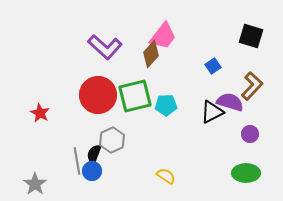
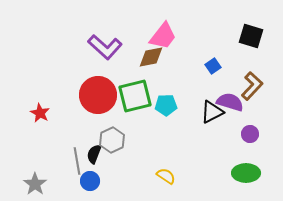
brown diamond: moved 3 px down; rotated 36 degrees clockwise
blue circle: moved 2 px left, 10 px down
